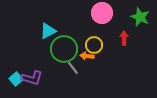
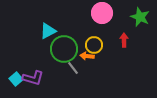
red arrow: moved 2 px down
purple L-shape: moved 1 px right
